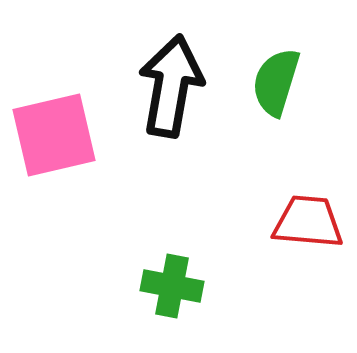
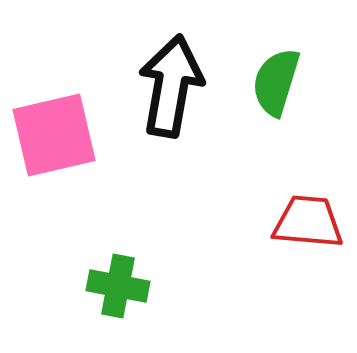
green cross: moved 54 px left
